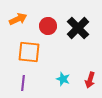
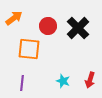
orange arrow: moved 4 px left, 1 px up; rotated 12 degrees counterclockwise
orange square: moved 3 px up
cyan star: moved 2 px down
purple line: moved 1 px left
